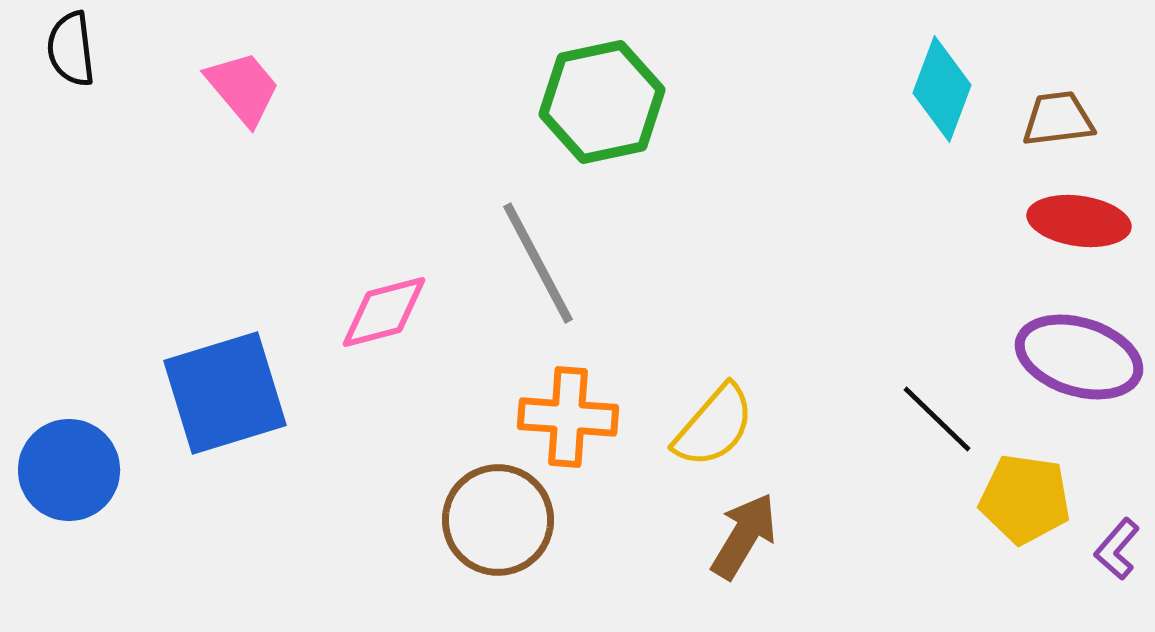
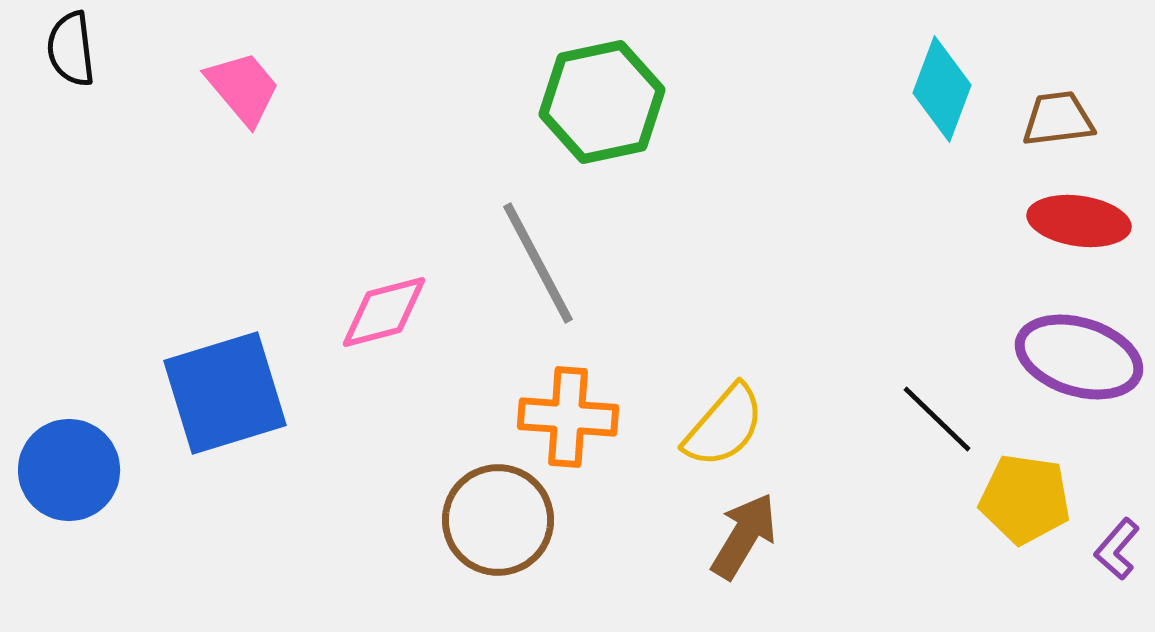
yellow semicircle: moved 10 px right
